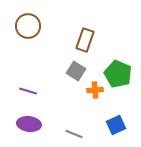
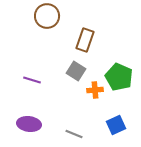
brown circle: moved 19 px right, 10 px up
green pentagon: moved 1 px right, 3 px down
purple line: moved 4 px right, 11 px up
